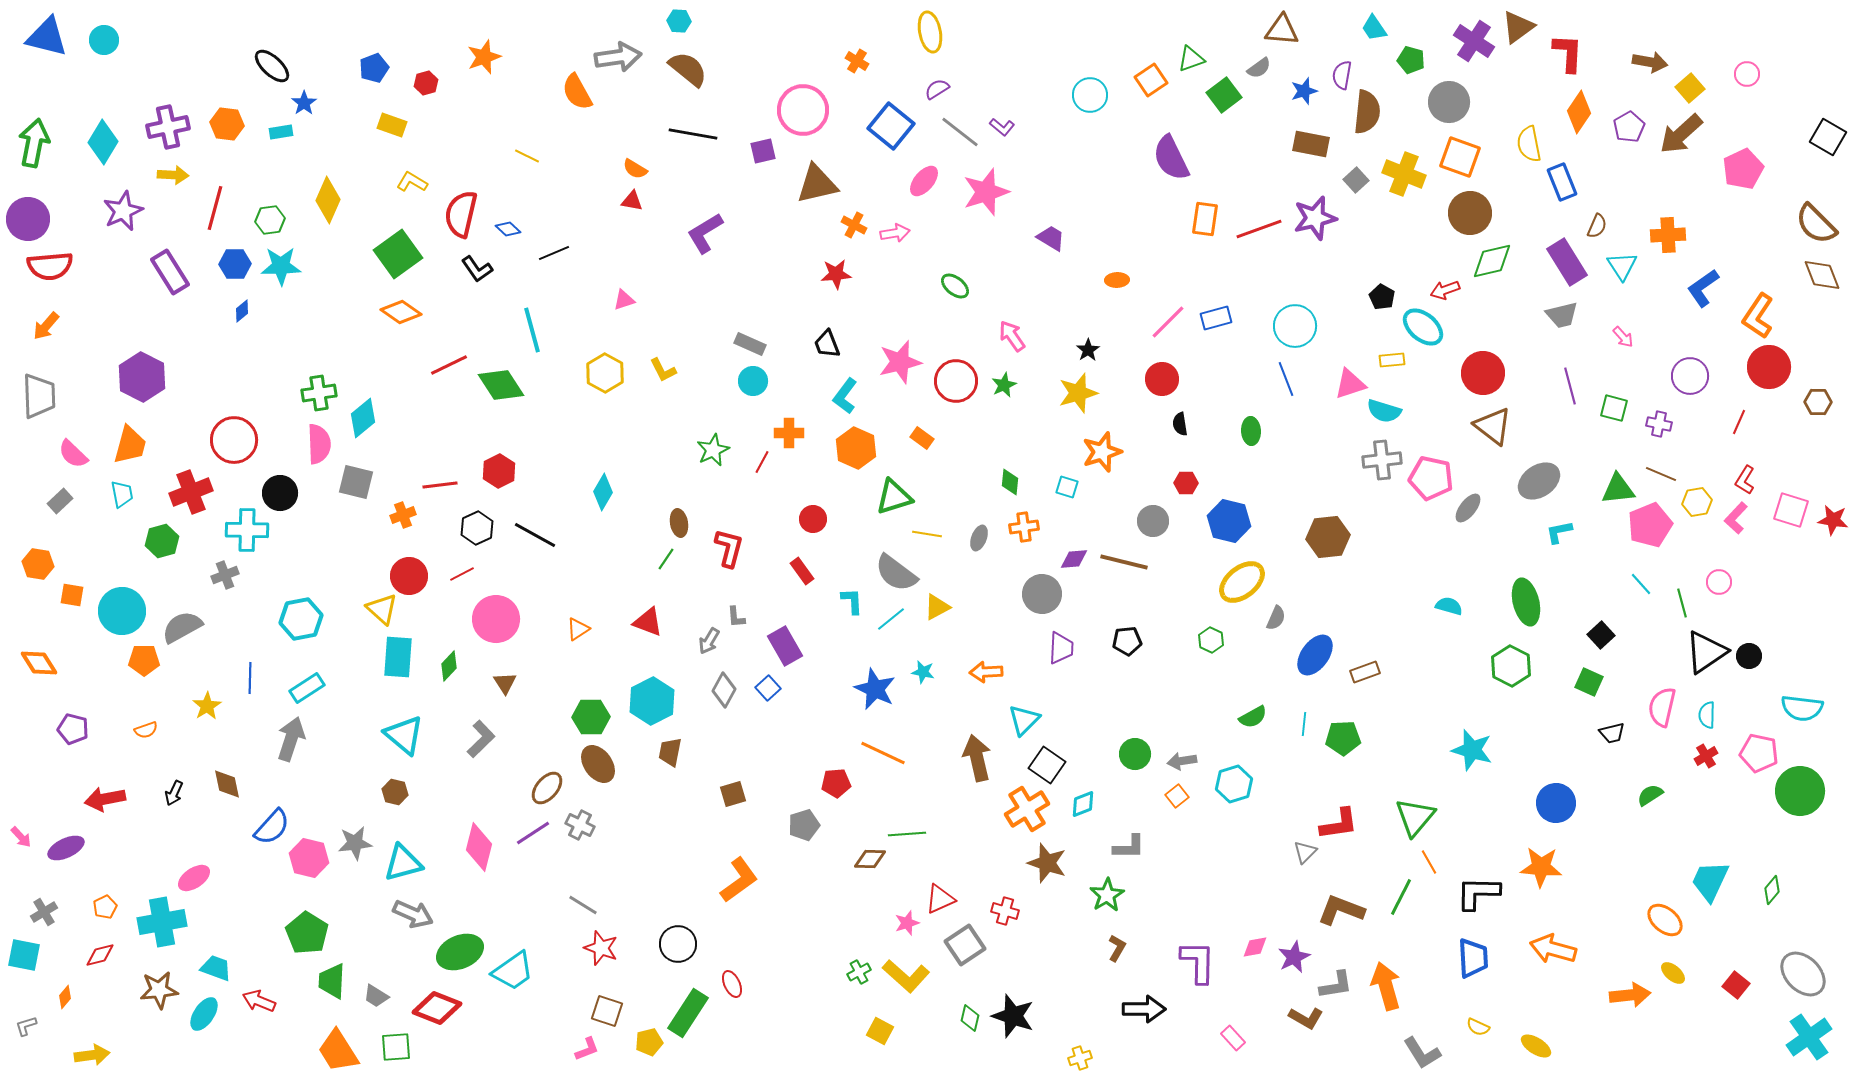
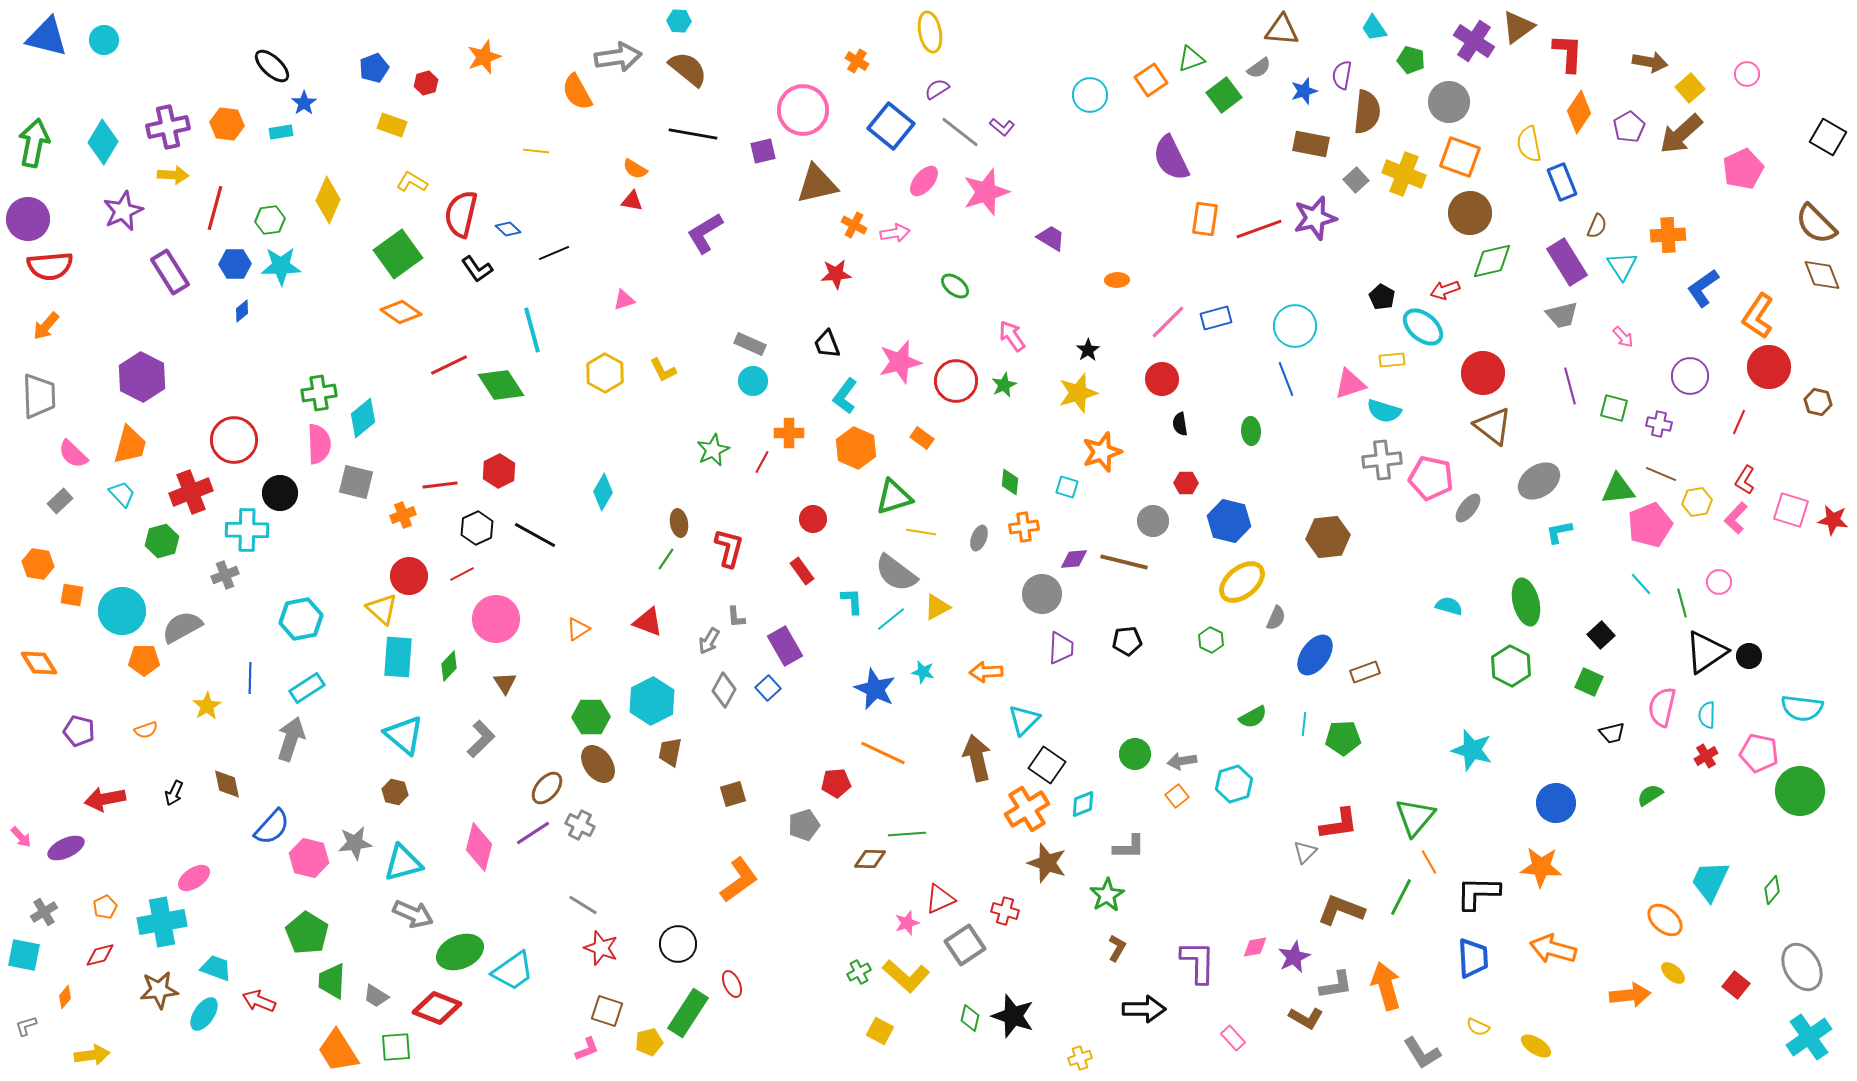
yellow line at (527, 156): moved 9 px right, 5 px up; rotated 20 degrees counterclockwise
brown hexagon at (1818, 402): rotated 12 degrees clockwise
cyan trapezoid at (122, 494): rotated 32 degrees counterclockwise
yellow line at (927, 534): moved 6 px left, 2 px up
purple pentagon at (73, 729): moved 6 px right, 2 px down
gray ellipse at (1803, 974): moved 1 px left, 7 px up; rotated 15 degrees clockwise
